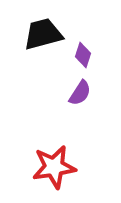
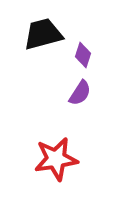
red star: moved 2 px right, 8 px up
